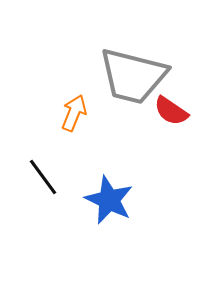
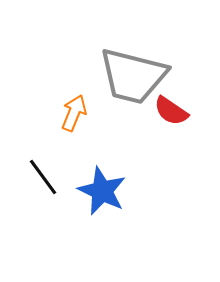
blue star: moved 7 px left, 9 px up
